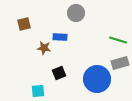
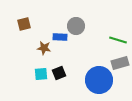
gray circle: moved 13 px down
blue circle: moved 2 px right, 1 px down
cyan square: moved 3 px right, 17 px up
